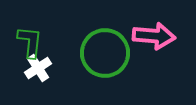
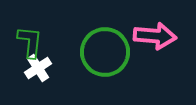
pink arrow: moved 1 px right
green circle: moved 1 px up
